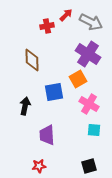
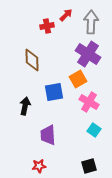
gray arrow: rotated 115 degrees counterclockwise
pink cross: moved 2 px up
cyan square: rotated 32 degrees clockwise
purple trapezoid: moved 1 px right
